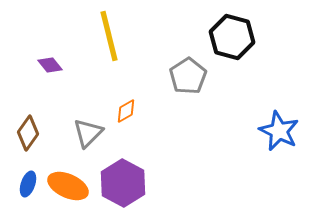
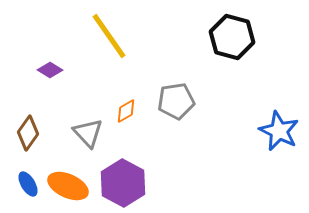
yellow line: rotated 21 degrees counterclockwise
purple diamond: moved 5 px down; rotated 20 degrees counterclockwise
gray pentagon: moved 12 px left, 25 px down; rotated 24 degrees clockwise
gray triangle: rotated 28 degrees counterclockwise
blue ellipse: rotated 50 degrees counterclockwise
